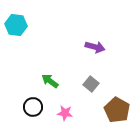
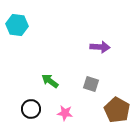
cyan hexagon: moved 1 px right
purple arrow: moved 5 px right; rotated 12 degrees counterclockwise
gray square: rotated 21 degrees counterclockwise
black circle: moved 2 px left, 2 px down
